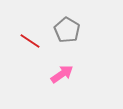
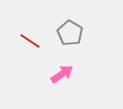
gray pentagon: moved 3 px right, 3 px down
